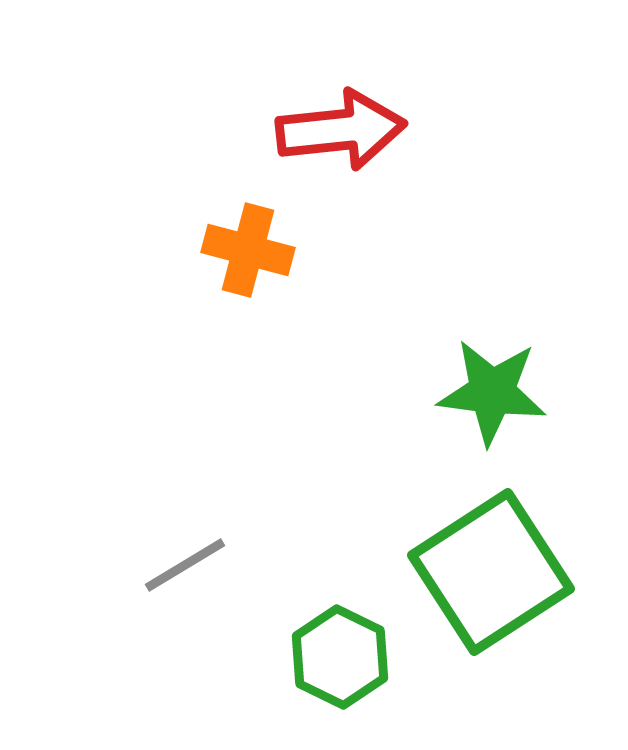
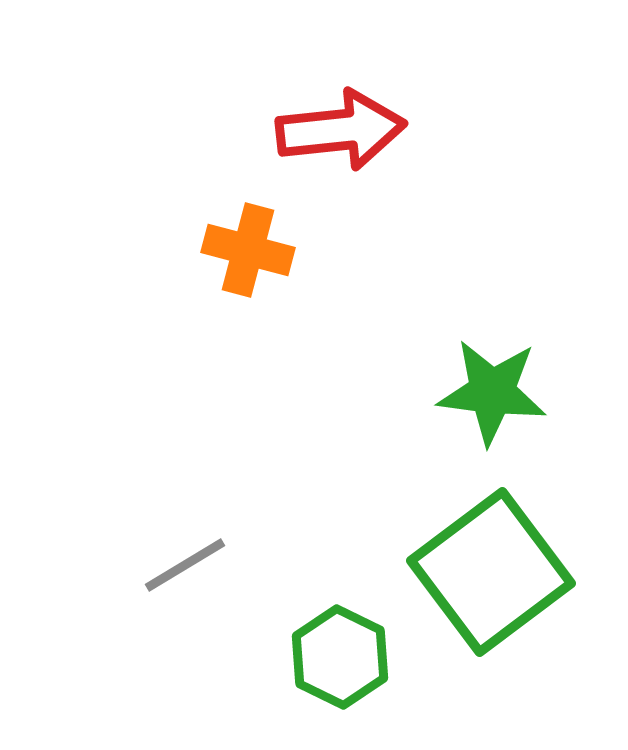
green square: rotated 4 degrees counterclockwise
